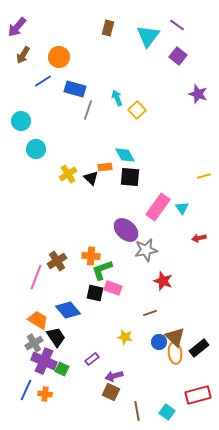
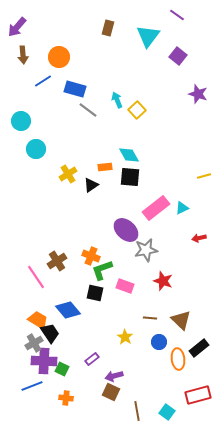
purple line at (177, 25): moved 10 px up
brown arrow at (23, 55): rotated 36 degrees counterclockwise
cyan arrow at (117, 98): moved 2 px down
gray line at (88, 110): rotated 72 degrees counterclockwise
cyan diamond at (125, 155): moved 4 px right
black triangle at (91, 178): moved 7 px down; rotated 42 degrees clockwise
pink rectangle at (158, 207): moved 2 px left, 1 px down; rotated 16 degrees clockwise
cyan triangle at (182, 208): rotated 40 degrees clockwise
orange cross at (91, 256): rotated 18 degrees clockwise
pink line at (36, 277): rotated 55 degrees counterclockwise
pink rectangle at (113, 288): moved 12 px right, 2 px up
brown line at (150, 313): moved 5 px down; rotated 24 degrees clockwise
black trapezoid at (56, 337): moved 6 px left, 4 px up
yellow star at (125, 337): rotated 21 degrees clockwise
brown triangle at (175, 337): moved 6 px right, 17 px up
orange ellipse at (175, 353): moved 3 px right, 6 px down
purple cross at (44, 361): rotated 20 degrees counterclockwise
blue line at (26, 390): moved 6 px right, 4 px up; rotated 45 degrees clockwise
orange cross at (45, 394): moved 21 px right, 4 px down
